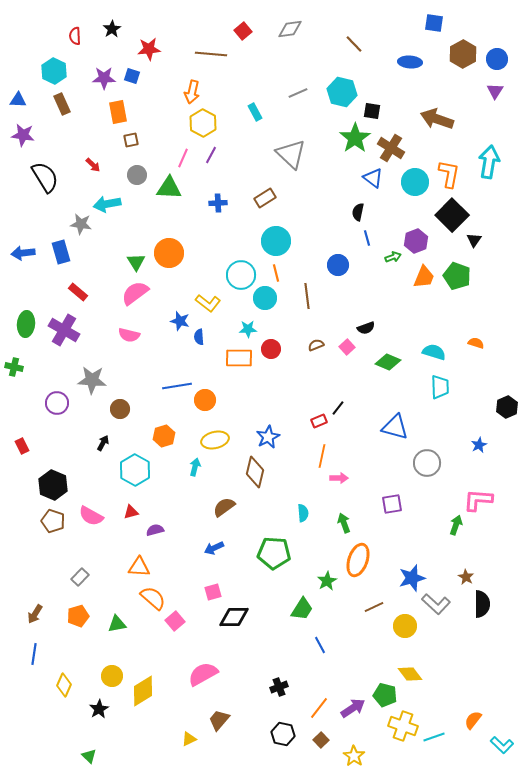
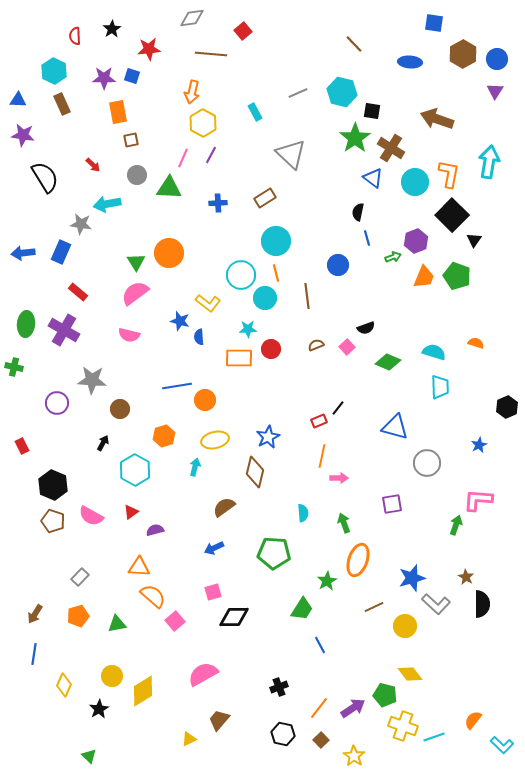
gray diamond at (290, 29): moved 98 px left, 11 px up
blue rectangle at (61, 252): rotated 40 degrees clockwise
red triangle at (131, 512): rotated 21 degrees counterclockwise
orange semicircle at (153, 598): moved 2 px up
